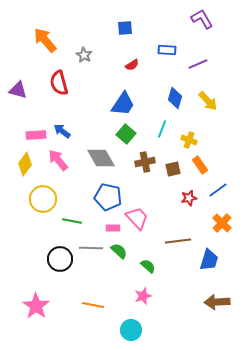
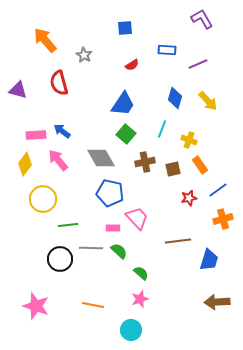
blue pentagon at (108, 197): moved 2 px right, 4 px up
green line at (72, 221): moved 4 px left, 4 px down; rotated 18 degrees counterclockwise
orange cross at (222, 223): moved 1 px right, 4 px up; rotated 30 degrees clockwise
green semicircle at (148, 266): moved 7 px left, 7 px down
pink star at (143, 296): moved 3 px left, 3 px down
pink star at (36, 306): rotated 16 degrees counterclockwise
